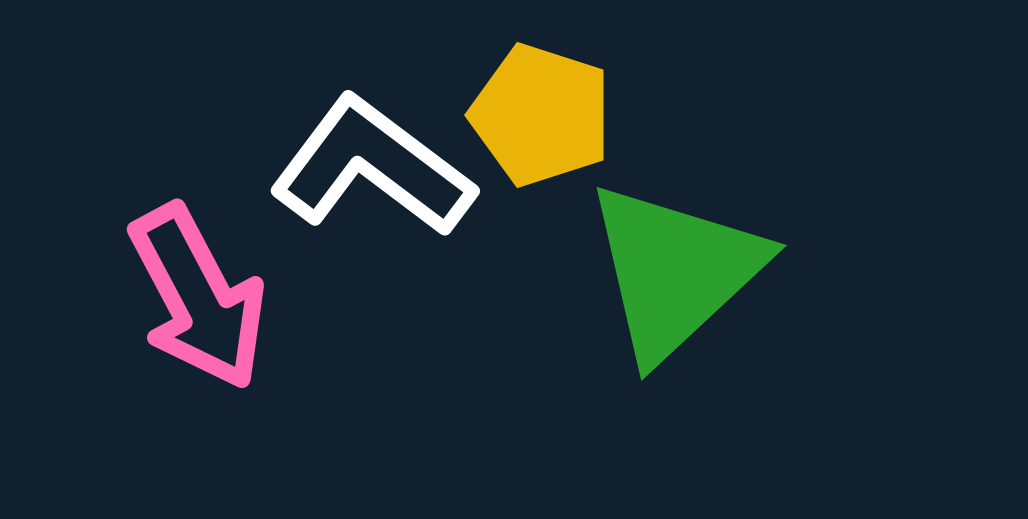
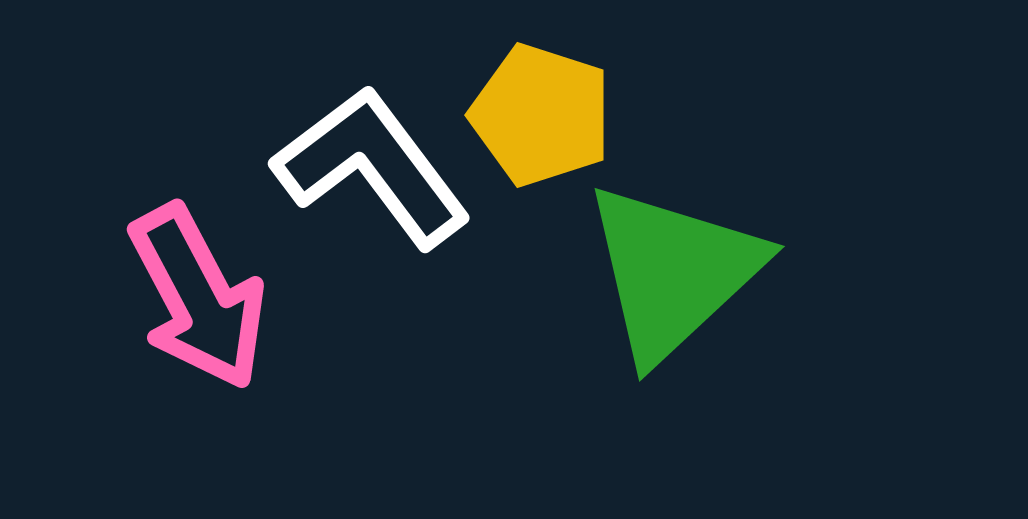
white L-shape: rotated 16 degrees clockwise
green triangle: moved 2 px left, 1 px down
